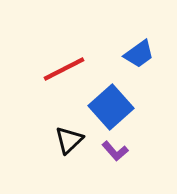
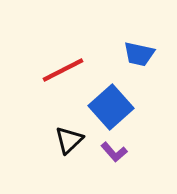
blue trapezoid: rotated 48 degrees clockwise
red line: moved 1 px left, 1 px down
purple L-shape: moved 1 px left, 1 px down
